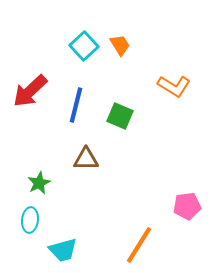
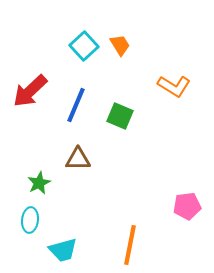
blue line: rotated 9 degrees clockwise
brown triangle: moved 8 px left
orange line: moved 9 px left; rotated 21 degrees counterclockwise
